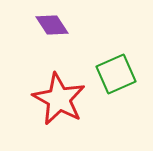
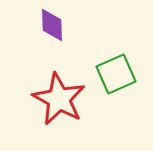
purple diamond: rotated 32 degrees clockwise
